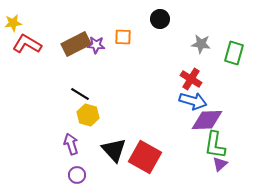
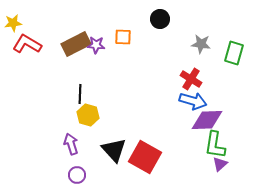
black line: rotated 60 degrees clockwise
